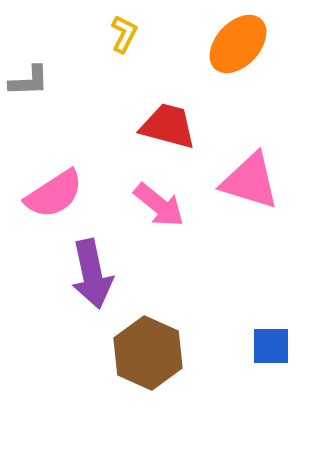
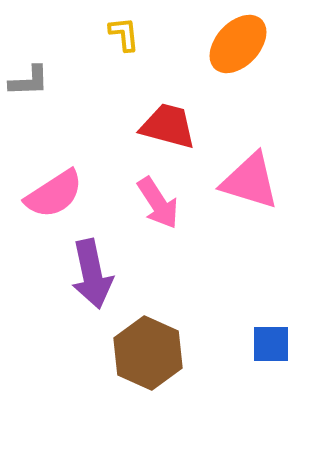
yellow L-shape: rotated 33 degrees counterclockwise
pink arrow: moved 1 px left, 2 px up; rotated 18 degrees clockwise
blue square: moved 2 px up
